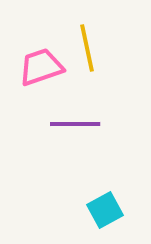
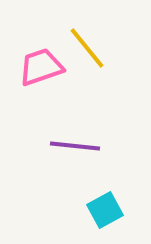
yellow line: rotated 27 degrees counterclockwise
purple line: moved 22 px down; rotated 6 degrees clockwise
